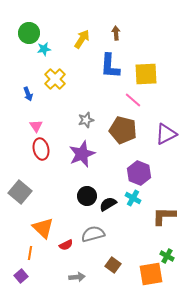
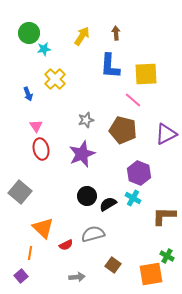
yellow arrow: moved 3 px up
